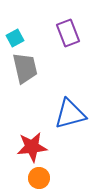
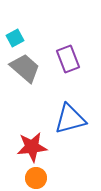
purple rectangle: moved 26 px down
gray trapezoid: rotated 36 degrees counterclockwise
blue triangle: moved 5 px down
orange circle: moved 3 px left
